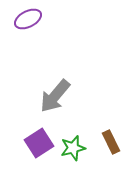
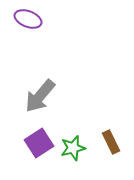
purple ellipse: rotated 48 degrees clockwise
gray arrow: moved 15 px left
